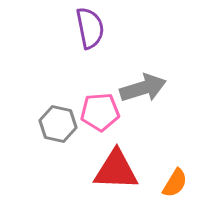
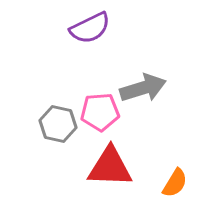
purple semicircle: rotated 75 degrees clockwise
red triangle: moved 6 px left, 3 px up
